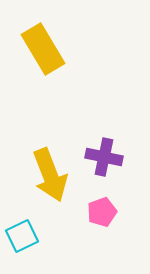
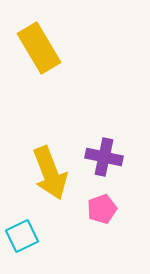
yellow rectangle: moved 4 px left, 1 px up
yellow arrow: moved 2 px up
pink pentagon: moved 3 px up
